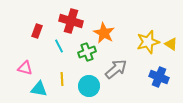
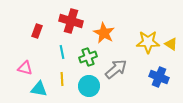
yellow star: rotated 15 degrees clockwise
cyan line: moved 3 px right, 6 px down; rotated 16 degrees clockwise
green cross: moved 1 px right, 5 px down
